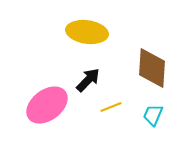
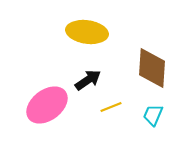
black arrow: rotated 12 degrees clockwise
